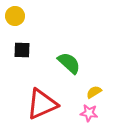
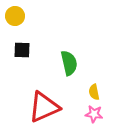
green semicircle: rotated 35 degrees clockwise
yellow semicircle: rotated 70 degrees counterclockwise
red triangle: moved 2 px right, 3 px down
pink star: moved 5 px right, 1 px down
